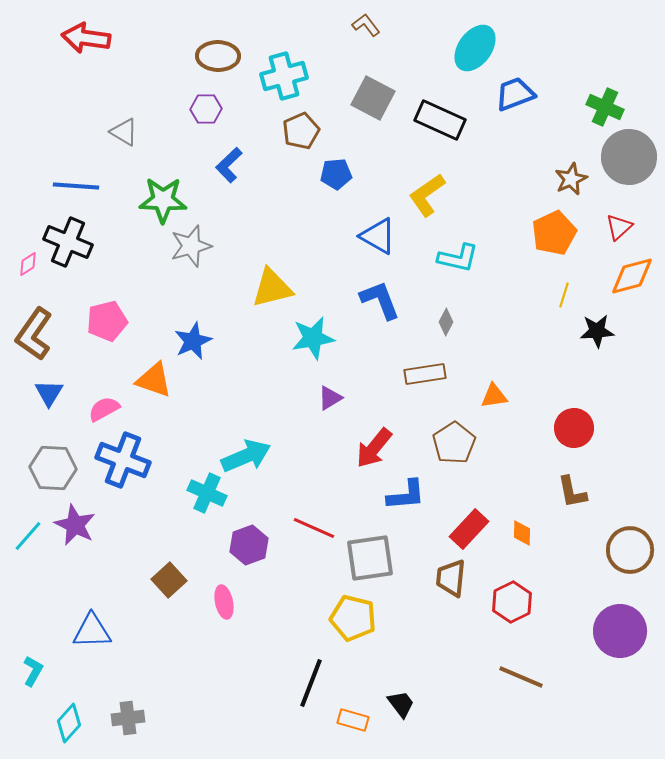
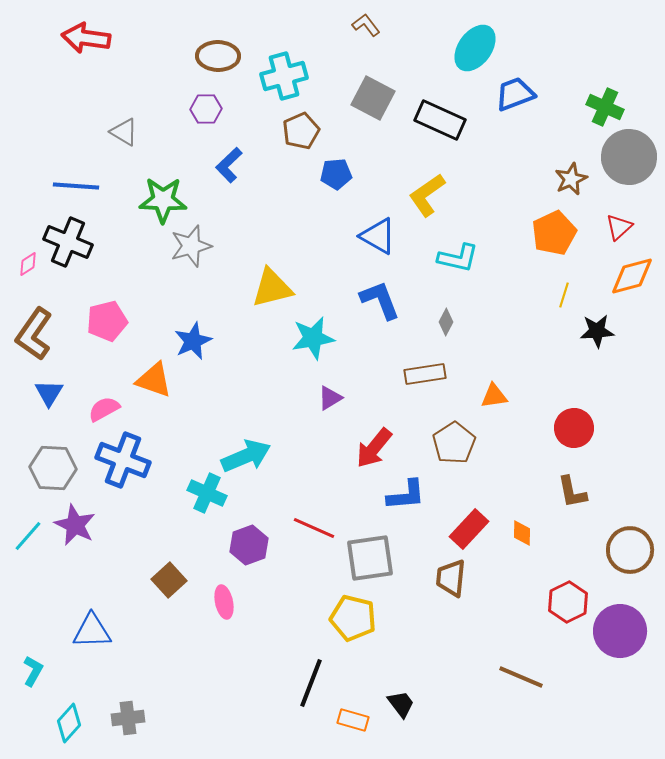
red hexagon at (512, 602): moved 56 px right
